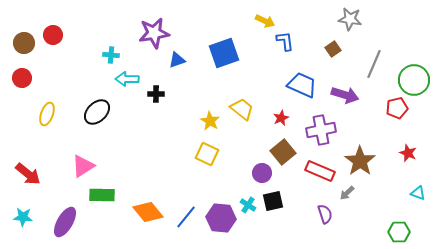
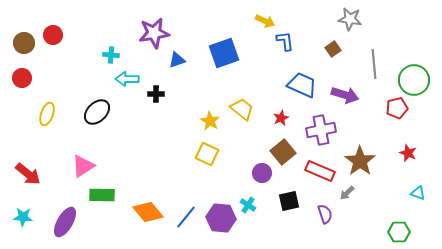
gray line at (374, 64): rotated 28 degrees counterclockwise
black square at (273, 201): moved 16 px right
